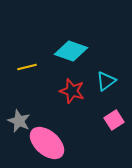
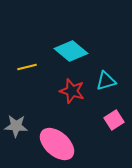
cyan diamond: rotated 20 degrees clockwise
cyan triangle: rotated 20 degrees clockwise
gray star: moved 3 px left, 5 px down; rotated 20 degrees counterclockwise
pink ellipse: moved 10 px right, 1 px down
